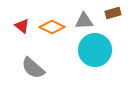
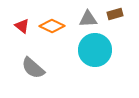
brown rectangle: moved 2 px right, 1 px down
gray triangle: moved 4 px right, 2 px up
orange diamond: moved 1 px up
